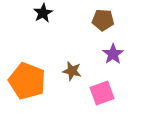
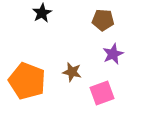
black star: moved 1 px left
purple star: rotated 10 degrees clockwise
brown star: moved 1 px down
